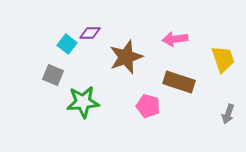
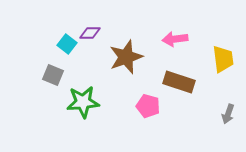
yellow trapezoid: rotated 12 degrees clockwise
